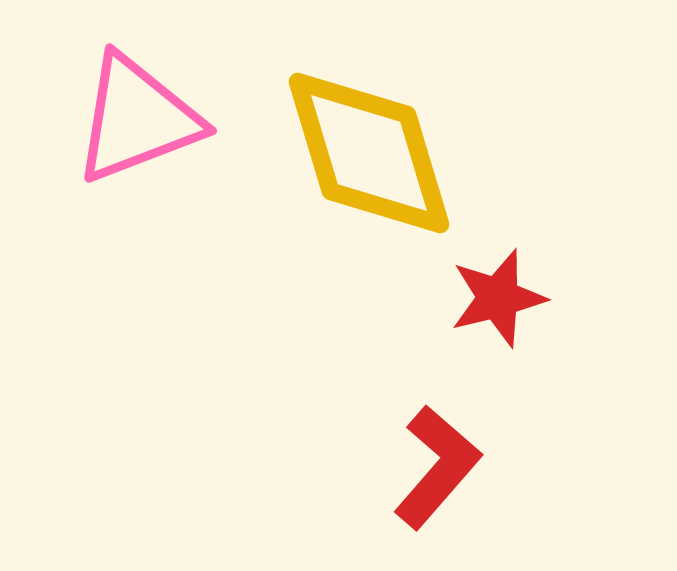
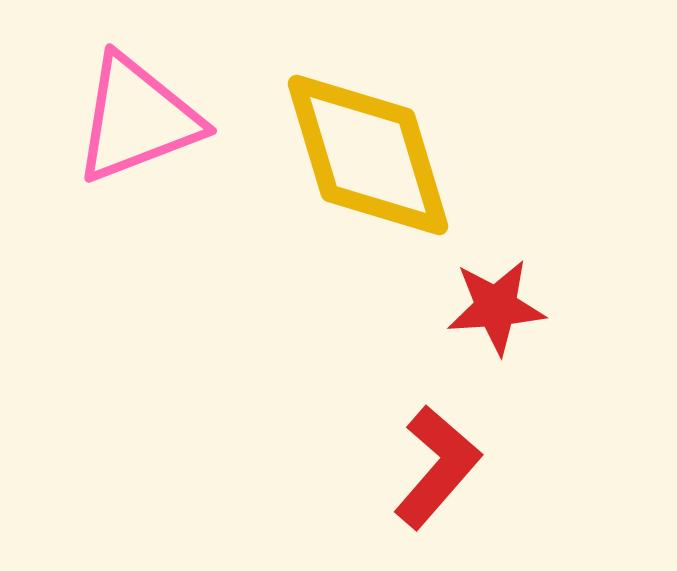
yellow diamond: moved 1 px left, 2 px down
red star: moved 2 px left, 9 px down; rotated 10 degrees clockwise
